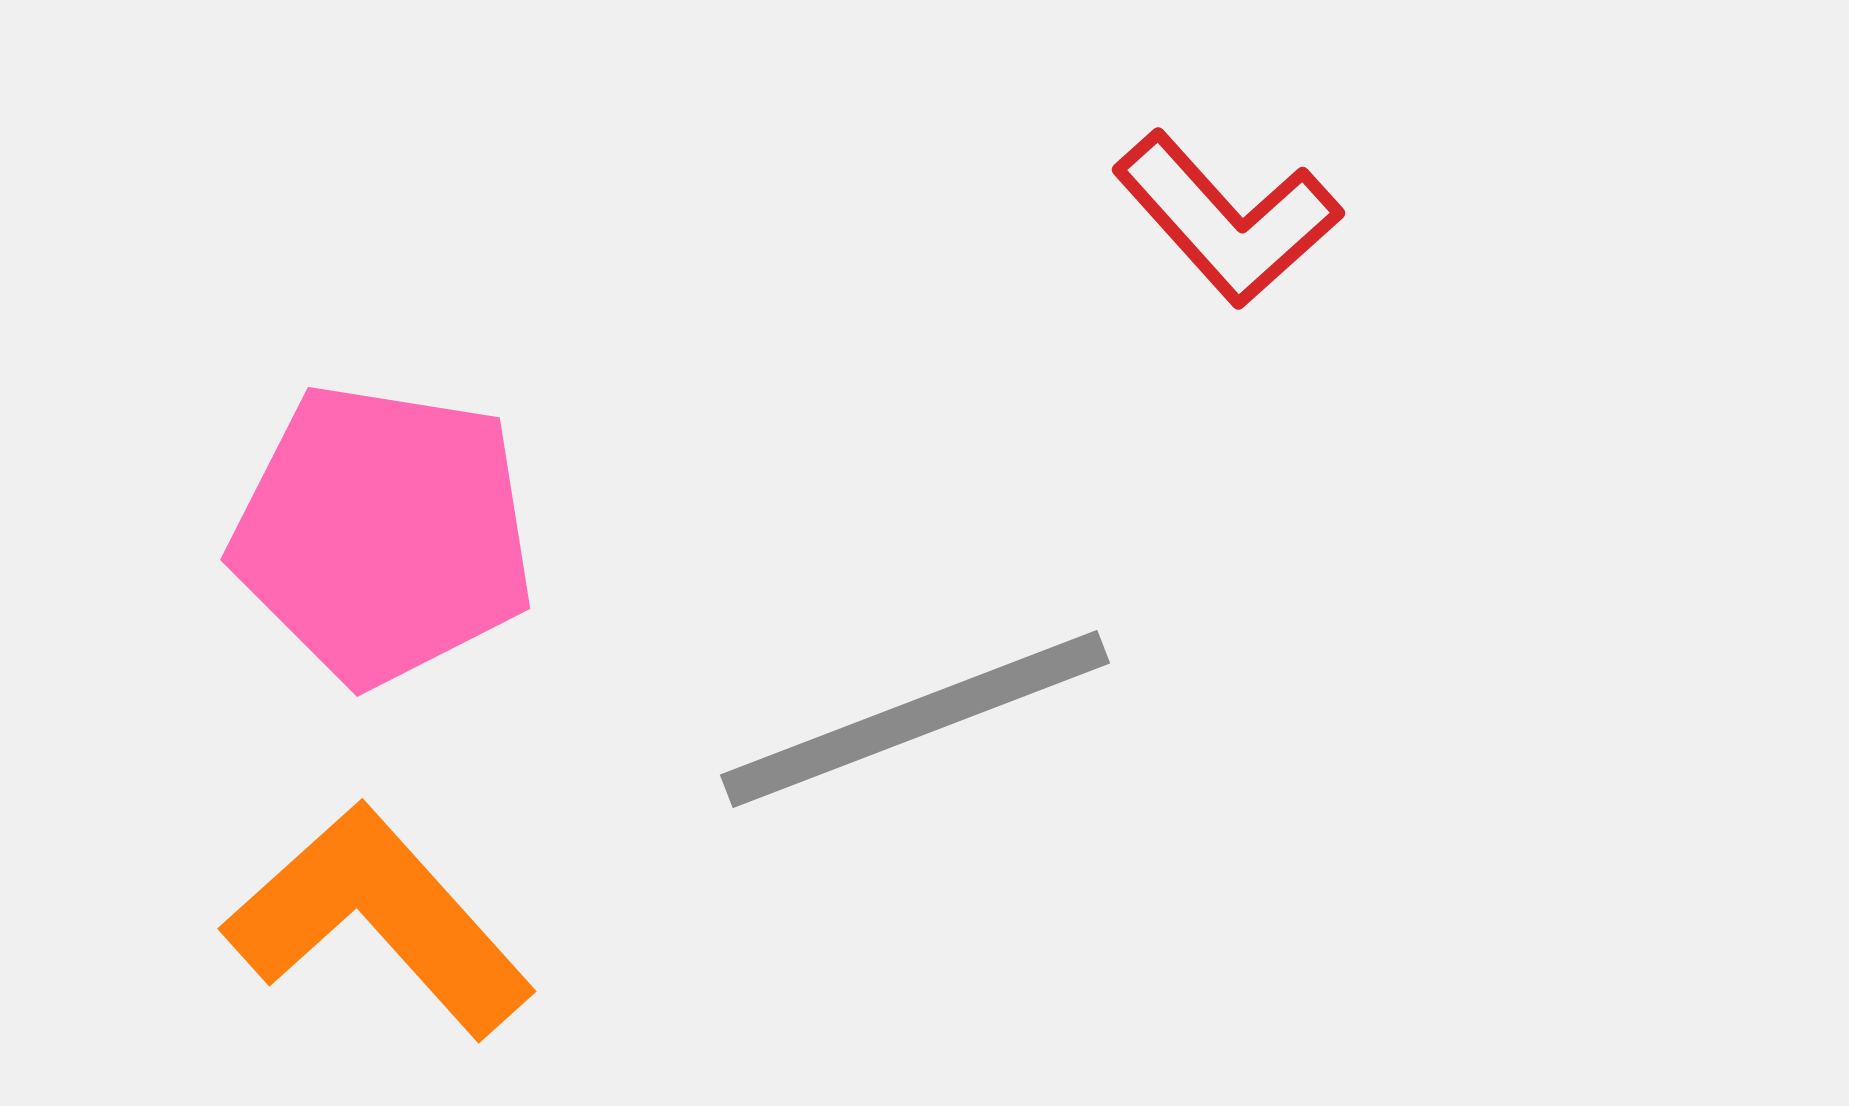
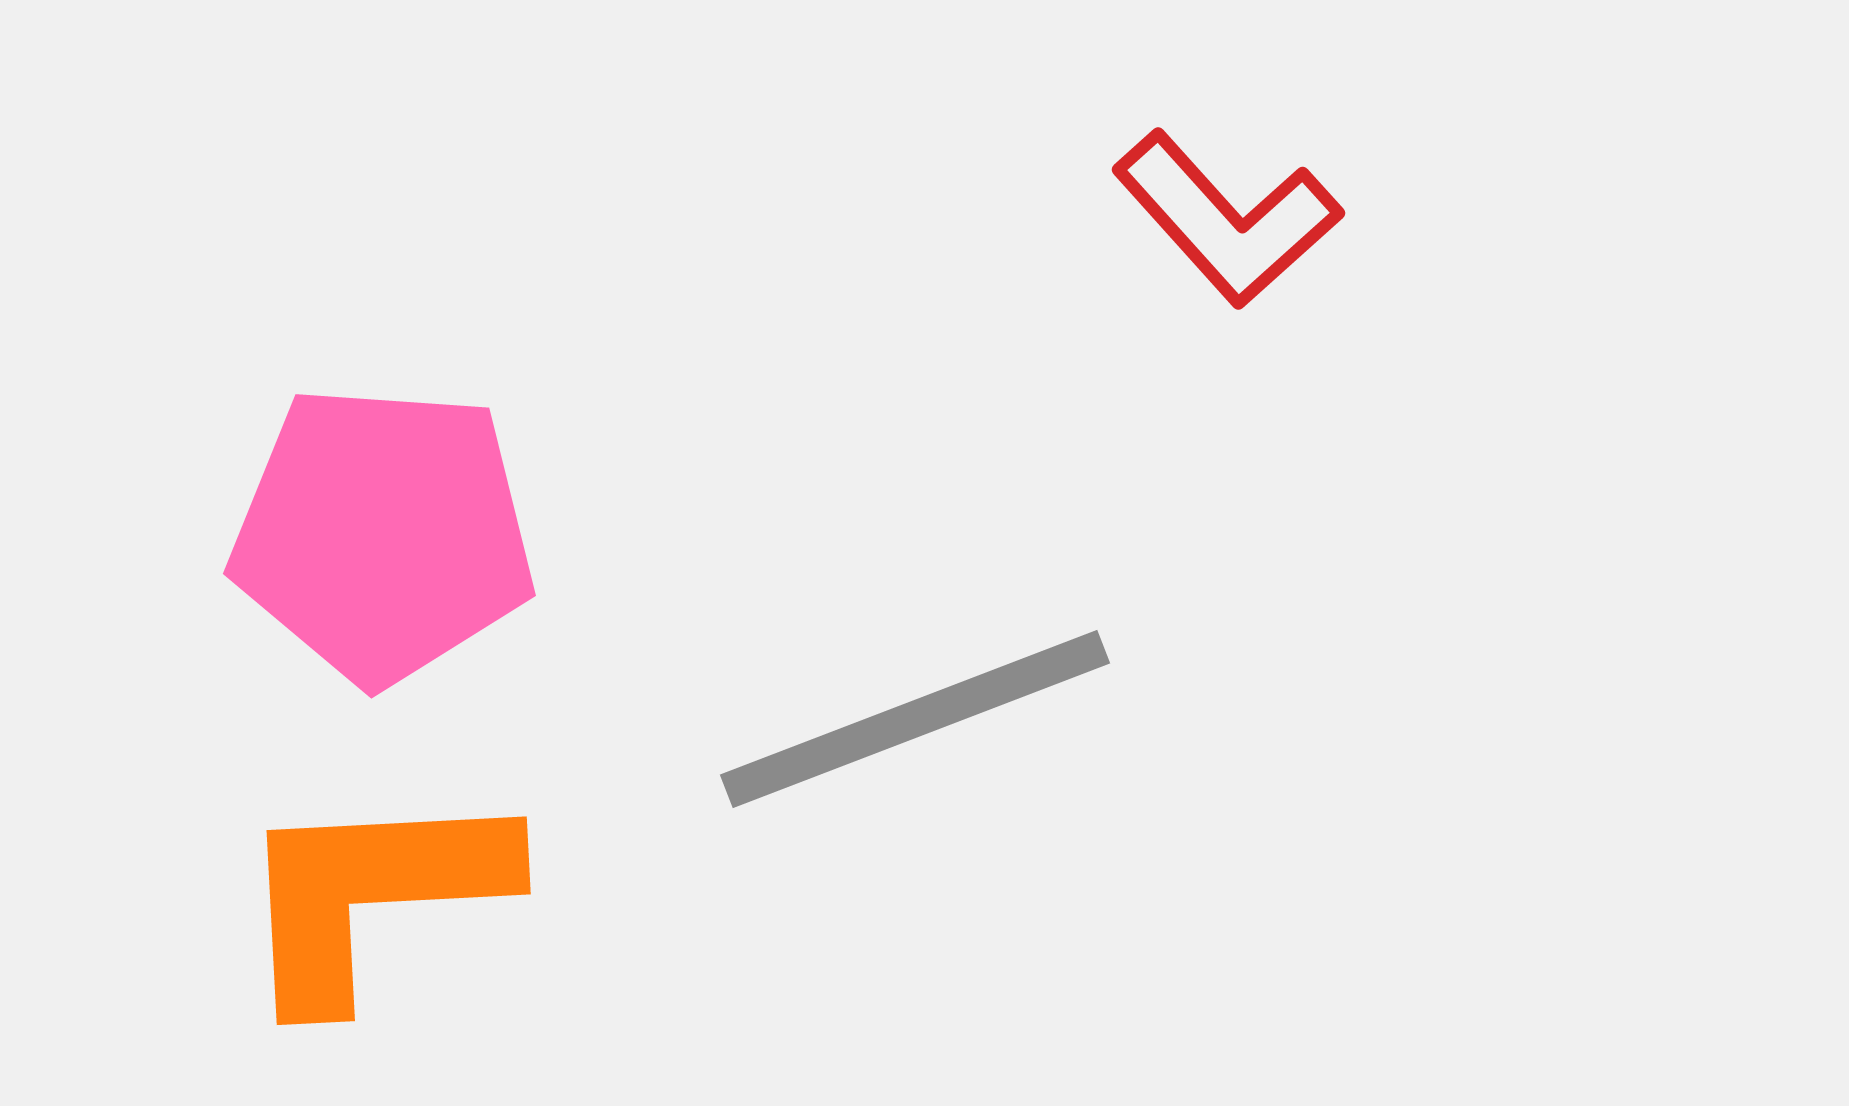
pink pentagon: rotated 5 degrees counterclockwise
orange L-shape: moved 7 px left, 26 px up; rotated 51 degrees counterclockwise
